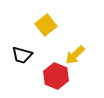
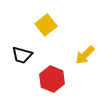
yellow arrow: moved 10 px right
red hexagon: moved 4 px left, 3 px down
